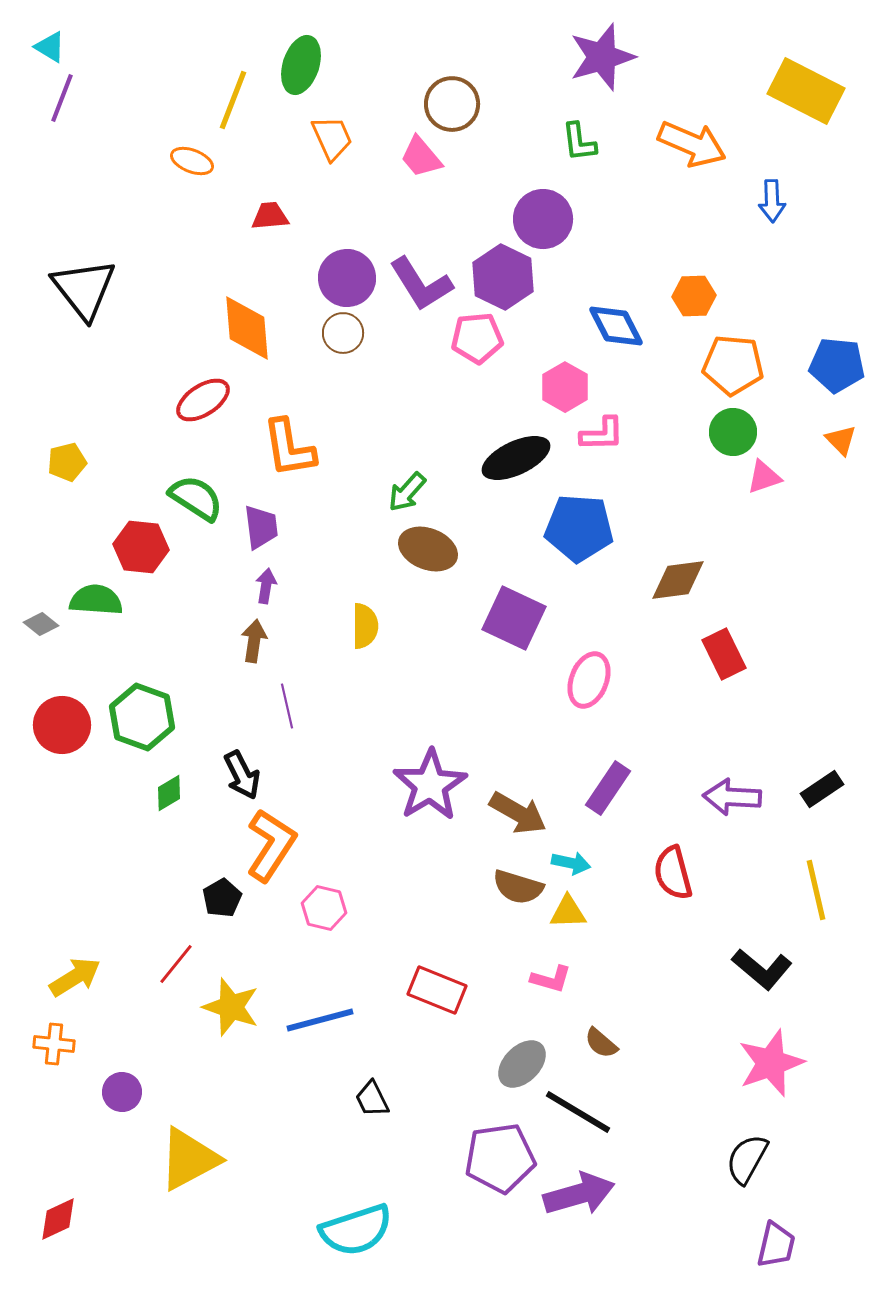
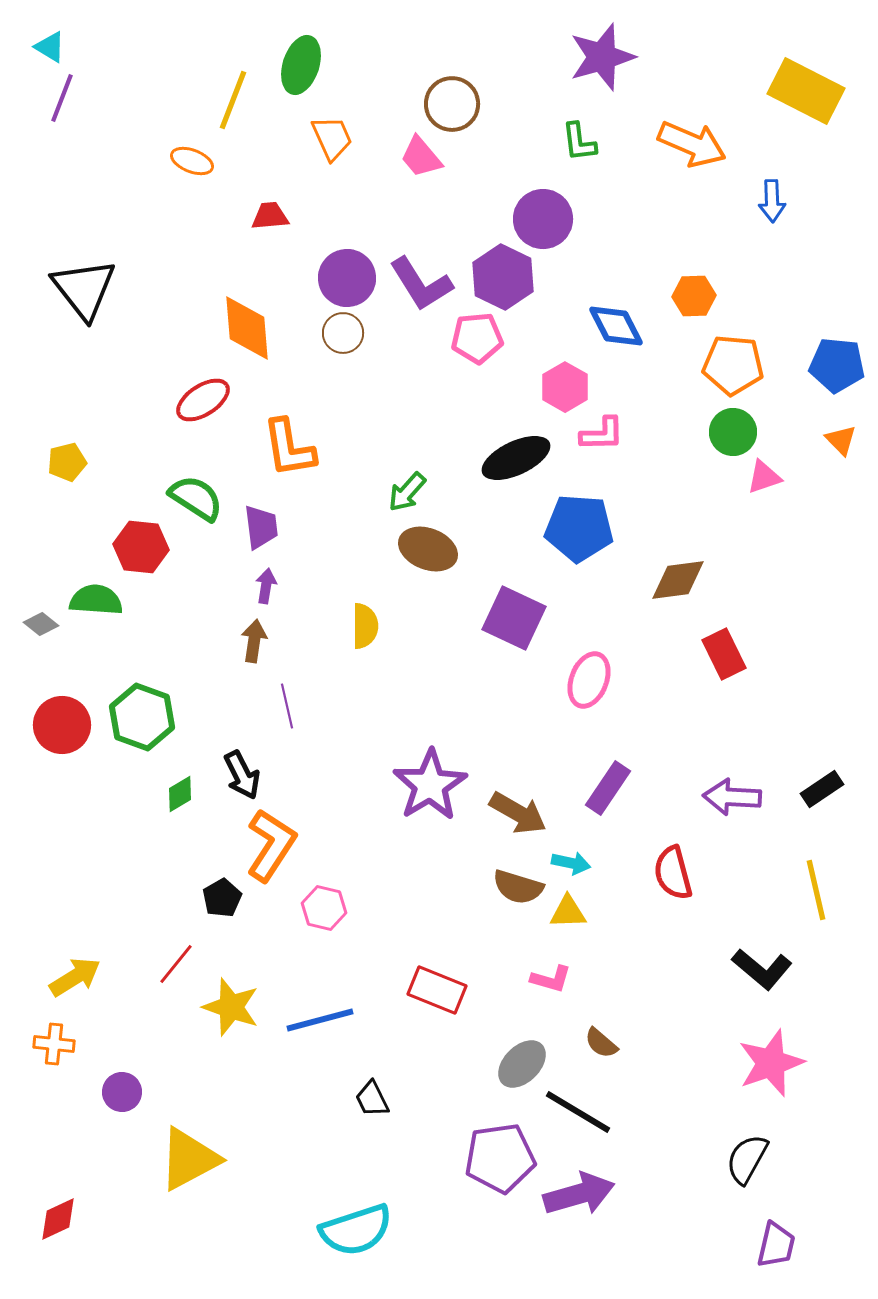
green diamond at (169, 793): moved 11 px right, 1 px down
